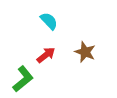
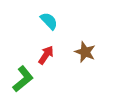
red arrow: rotated 18 degrees counterclockwise
